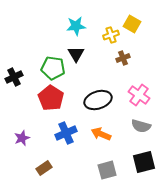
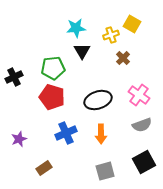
cyan star: moved 2 px down
black triangle: moved 6 px right, 3 px up
brown cross: rotated 24 degrees counterclockwise
green pentagon: rotated 15 degrees counterclockwise
red pentagon: moved 1 px right, 1 px up; rotated 15 degrees counterclockwise
gray semicircle: moved 1 px right, 1 px up; rotated 36 degrees counterclockwise
orange arrow: rotated 114 degrees counterclockwise
purple star: moved 3 px left, 1 px down
black square: rotated 15 degrees counterclockwise
gray square: moved 2 px left, 1 px down
